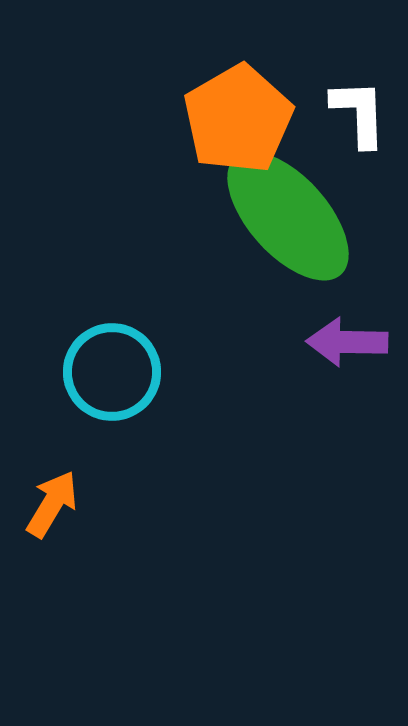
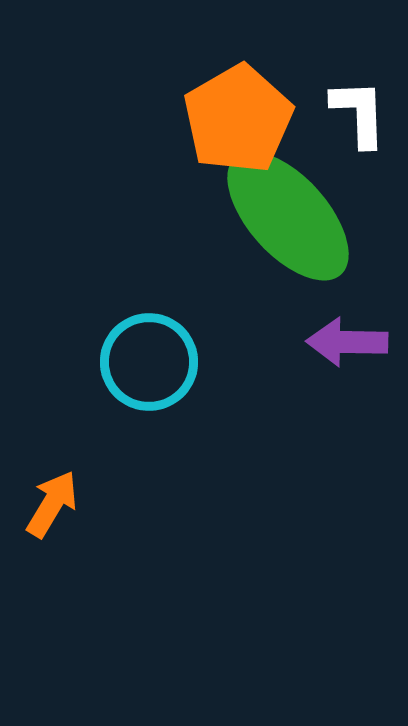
cyan circle: moved 37 px right, 10 px up
